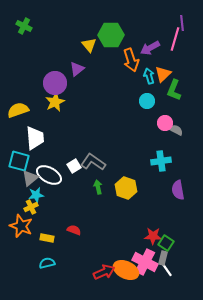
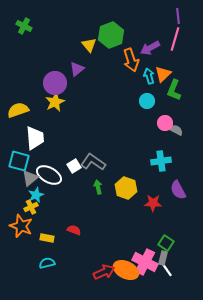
purple line: moved 4 px left, 7 px up
green hexagon: rotated 20 degrees counterclockwise
purple semicircle: rotated 18 degrees counterclockwise
cyan star: rotated 14 degrees counterclockwise
red star: moved 33 px up
